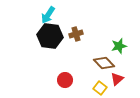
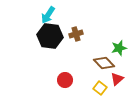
green star: moved 2 px down
